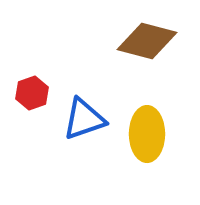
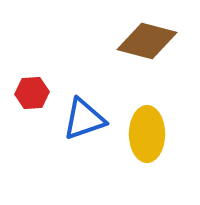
red hexagon: rotated 16 degrees clockwise
